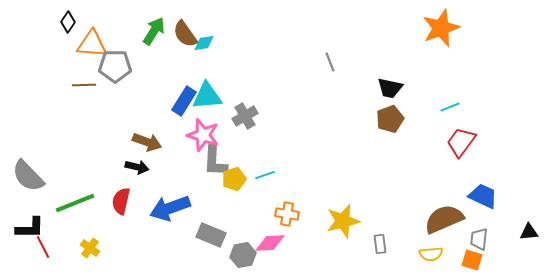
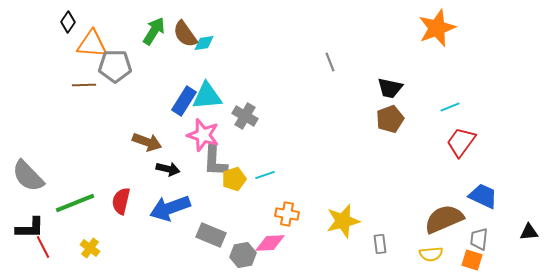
orange star at (441, 28): moved 4 px left
gray cross at (245, 116): rotated 30 degrees counterclockwise
black arrow at (137, 167): moved 31 px right, 2 px down
